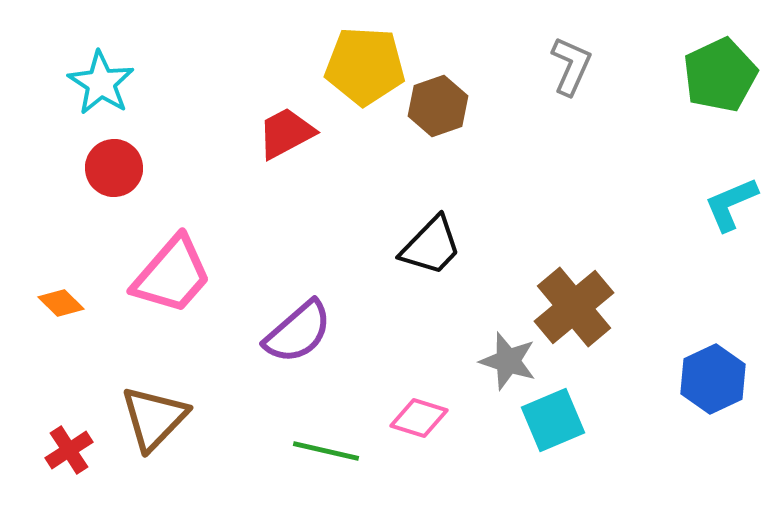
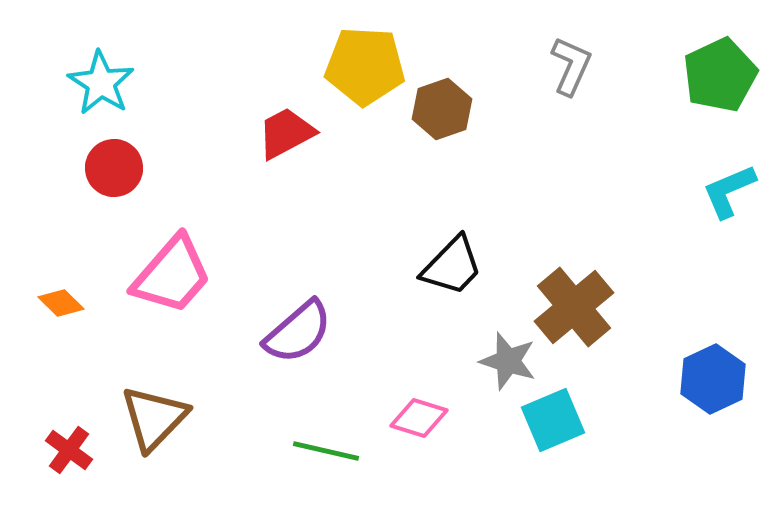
brown hexagon: moved 4 px right, 3 px down
cyan L-shape: moved 2 px left, 13 px up
black trapezoid: moved 21 px right, 20 px down
red cross: rotated 21 degrees counterclockwise
